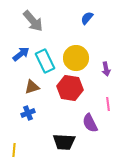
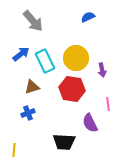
blue semicircle: moved 1 px right, 1 px up; rotated 24 degrees clockwise
purple arrow: moved 4 px left, 1 px down
red hexagon: moved 2 px right, 1 px down
